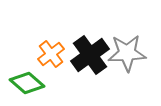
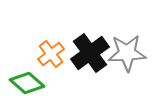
black cross: moved 2 px up
